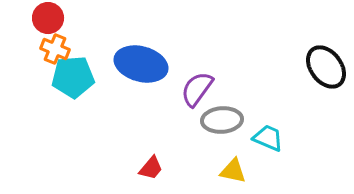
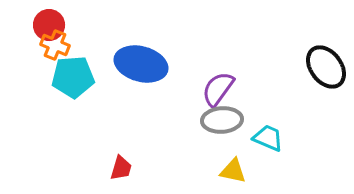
red circle: moved 1 px right, 7 px down
orange cross: moved 4 px up
purple semicircle: moved 21 px right
red trapezoid: moved 30 px left; rotated 24 degrees counterclockwise
